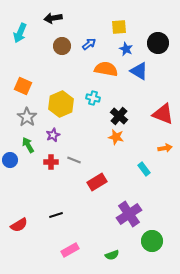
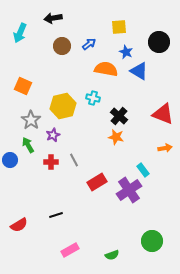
black circle: moved 1 px right, 1 px up
blue star: moved 3 px down
yellow hexagon: moved 2 px right, 2 px down; rotated 10 degrees clockwise
gray star: moved 4 px right, 3 px down
gray line: rotated 40 degrees clockwise
cyan rectangle: moved 1 px left, 1 px down
purple cross: moved 24 px up
